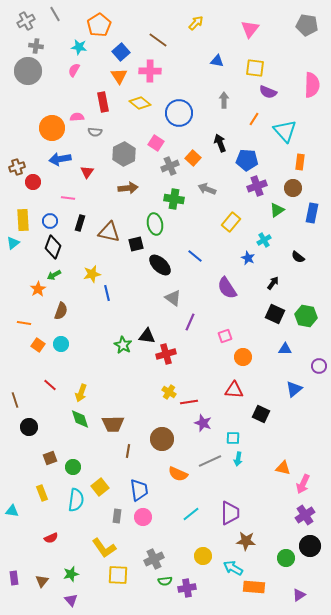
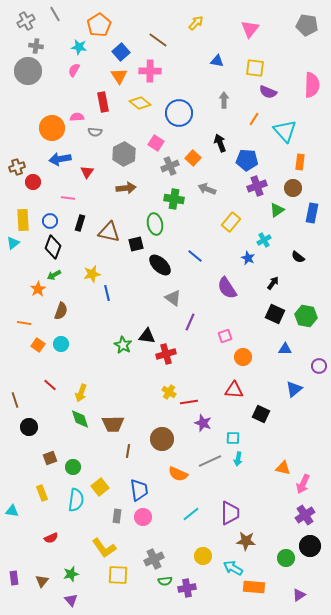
brown arrow at (128, 188): moved 2 px left
